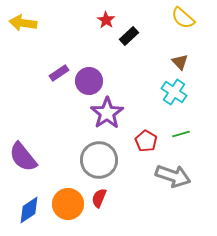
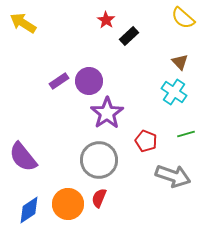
yellow arrow: rotated 24 degrees clockwise
purple rectangle: moved 8 px down
green line: moved 5 px right
red pentagon: rotated 10 degrees counterclockwise
